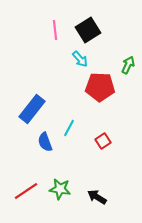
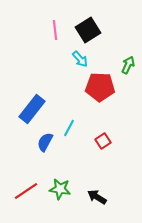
blue semicircle: rotated 48 degrees clockwise
